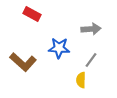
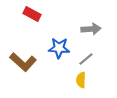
gray line: moved 5 px left, 1 px up; rotated 14 degrees clockwise
